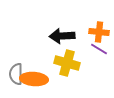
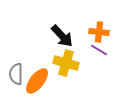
black arrow: rotated 130 degrees counterclockwise
purple line: moved 1 px down
yellow cross: moved 1 px left
orange ellipse: moved 3 px right, 2 px down; rotated 56 degrees counterclockwise
